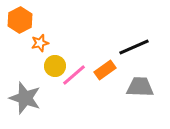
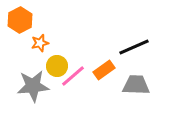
yellow circle: moved 2 px right
orange rectangle: moved 1 px left
pink line: moved 1 px left, 1 px down
gray trapezoid: moved 4 px left, 2 px up
gray star: moved 8 px right, 12 px up; rotated 24 degrees counterclockwise
